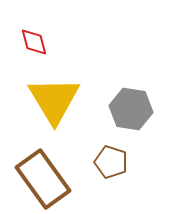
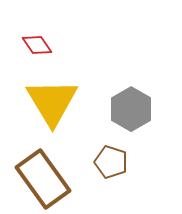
red diamond: moved 3 px right, 3 px down; rotated 20 degrees counterclockwise
yellow triangle: moved 2 px left, 2 px down
gray hexagon: rotated 21 degrees clockwise
